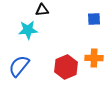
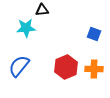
blue square: moved 15 px down; rotated 24 degrees clockwise
cyan star: moved 2 px left, 2 px up
orange cross: moved 11 px down
